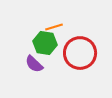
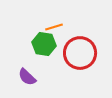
green hexagon: moved 1 px left, 1 px down
purple semicircle: moved 7 px left, 13 px down
